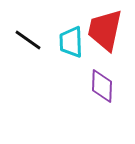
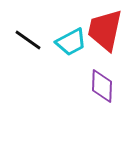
cyan trapezoid: rotated 116 degrees counterclockwise
